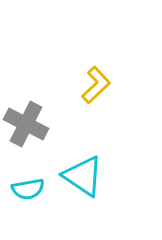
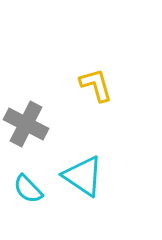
yellow L-shape: rotated 63 degrees counterclockwise
cyan semicircle: rotated 56 degrees clockwise
